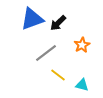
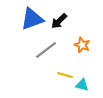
black arrow: moved 1 px right, 2 px up
orange star: rotated 21 degrees counterclockwise
gray line: moved 3 px up
yellow line: moved 7 px right; rotated 21 degrees counterclockwise
